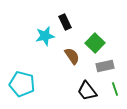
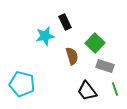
brown semicircle: rotated 18 degrees clockwise
gray rectangle: rotated 30 degrees clockwise
